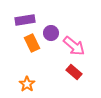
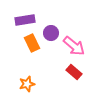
orange star: rotated 21 degrees clockwise
